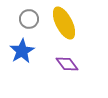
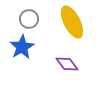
yellow ellipse: moved 8 px right, 1 px up
blue star: moved 4 px up
